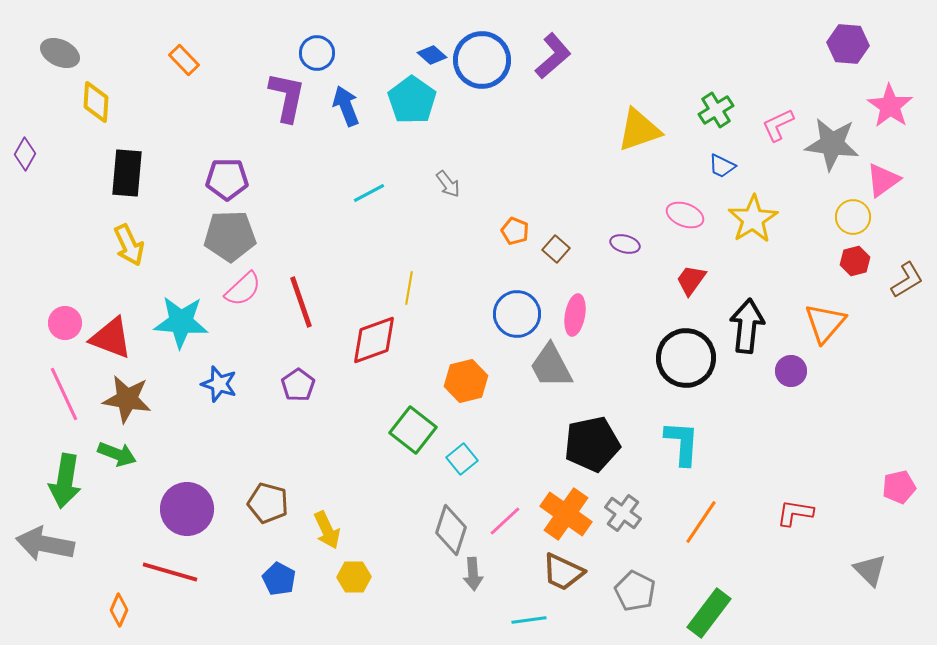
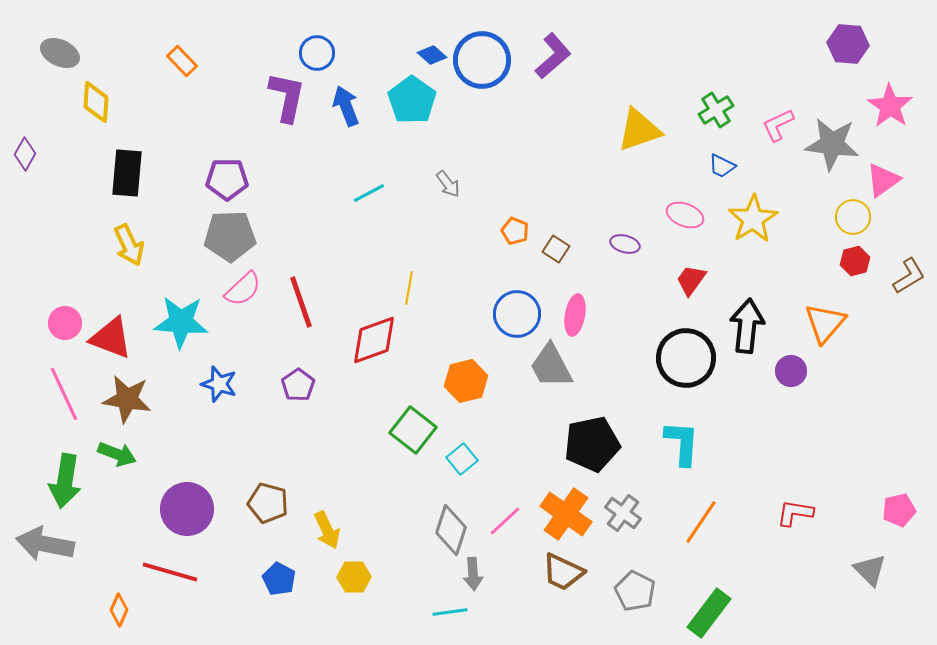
orange rectangle at (184, 60): moved 2 px left, 1 px down
brown square at (556, 249): rotated 8 degrees counterclockwise
brown L-shape at (907, 280): moved 2 px right, 4 px up
pink pentagon at (899, 487): moved 23 px down
cyan line at (529, 620): moved 79 px left, 8 px up
